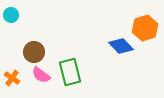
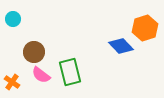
cyan circle: moved 2 px right, 4 px down
orange cross: moved 4 px down
